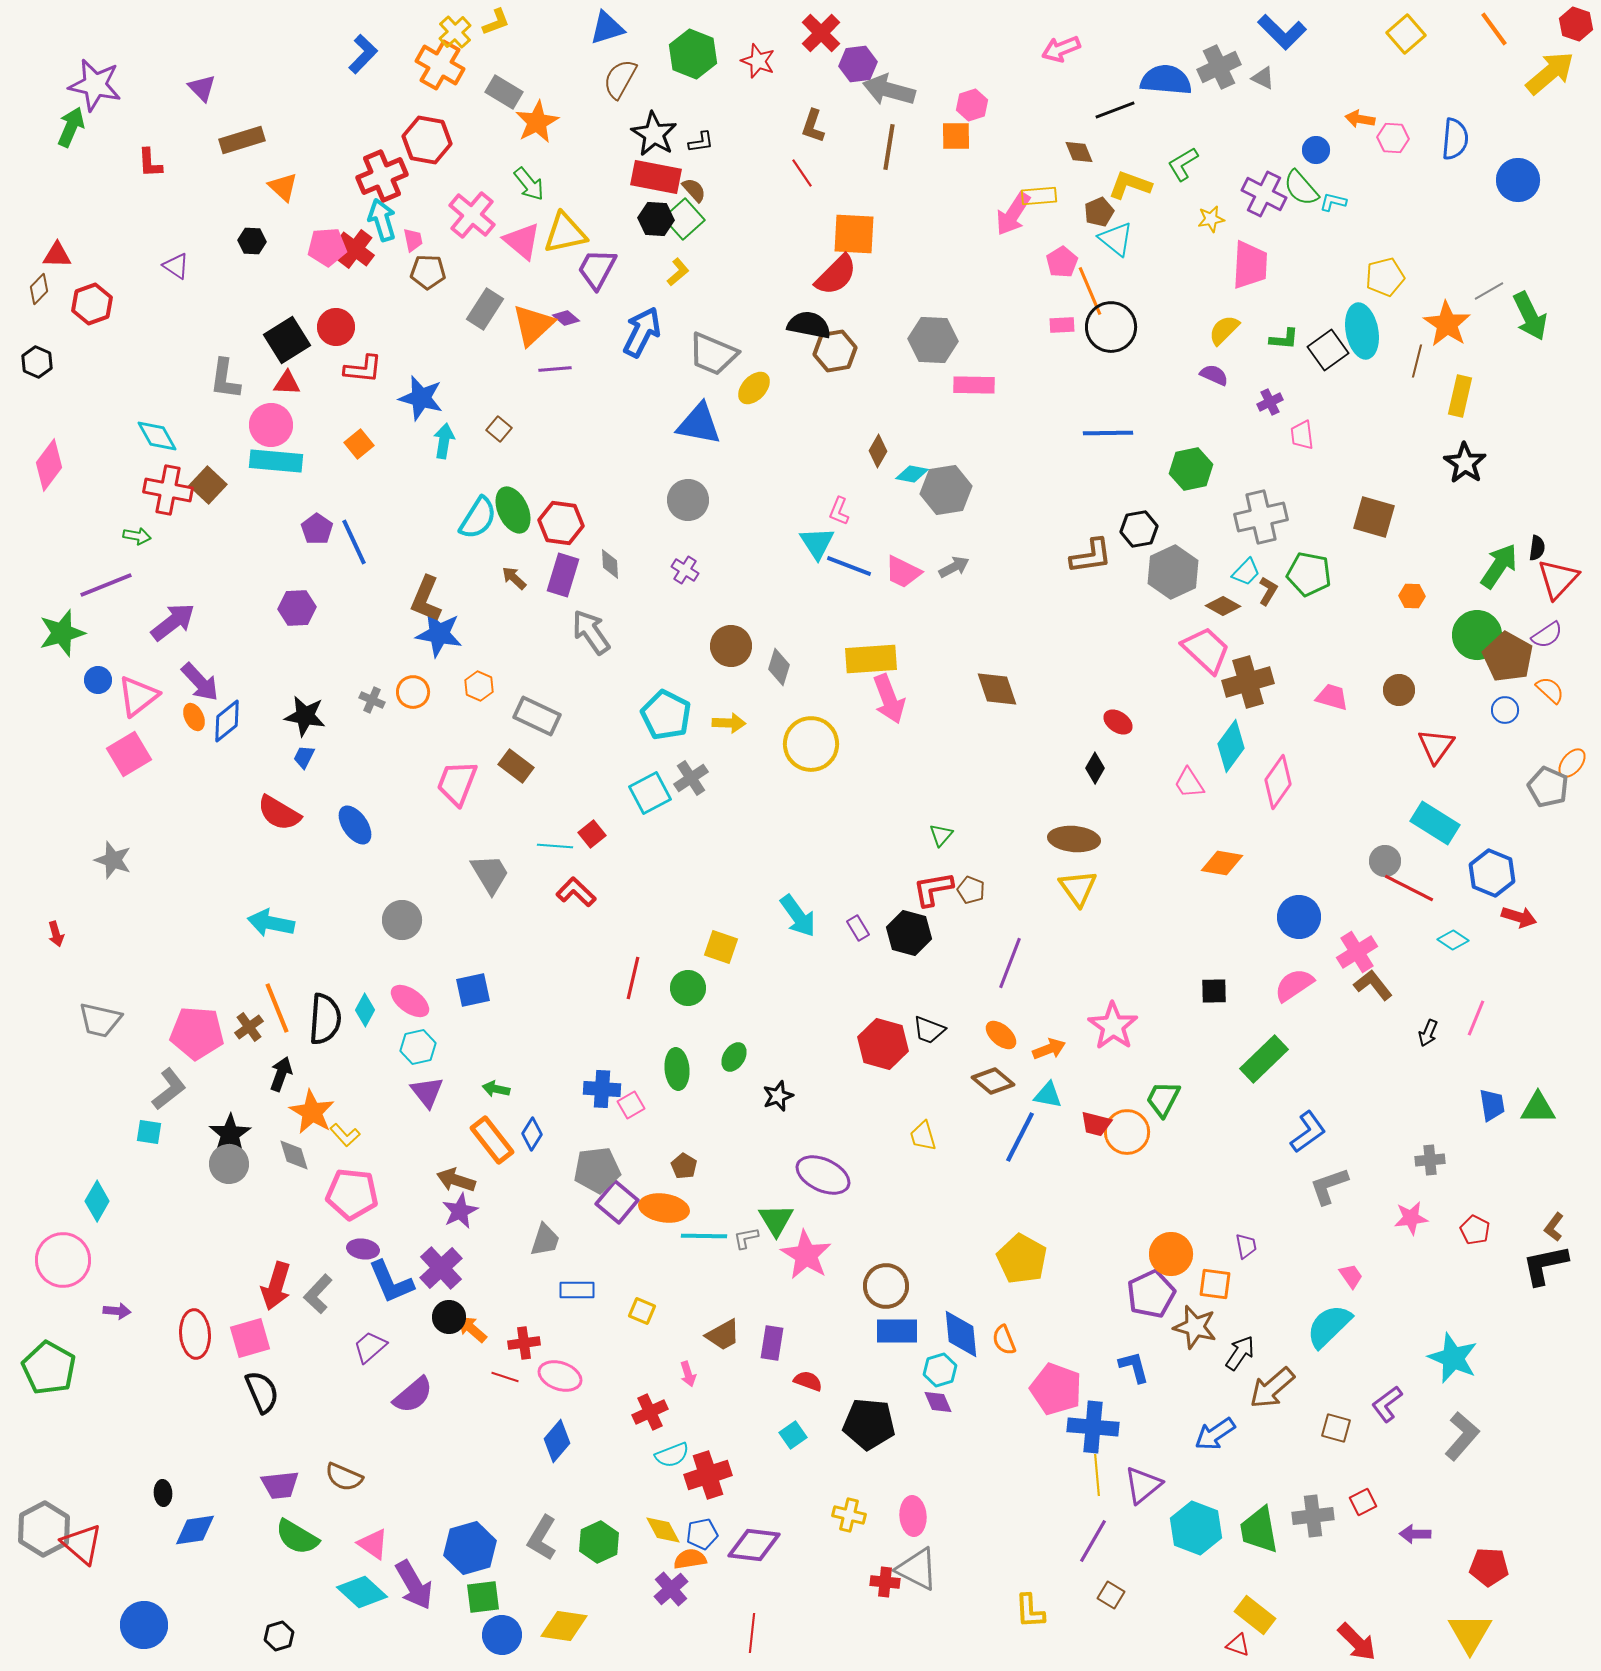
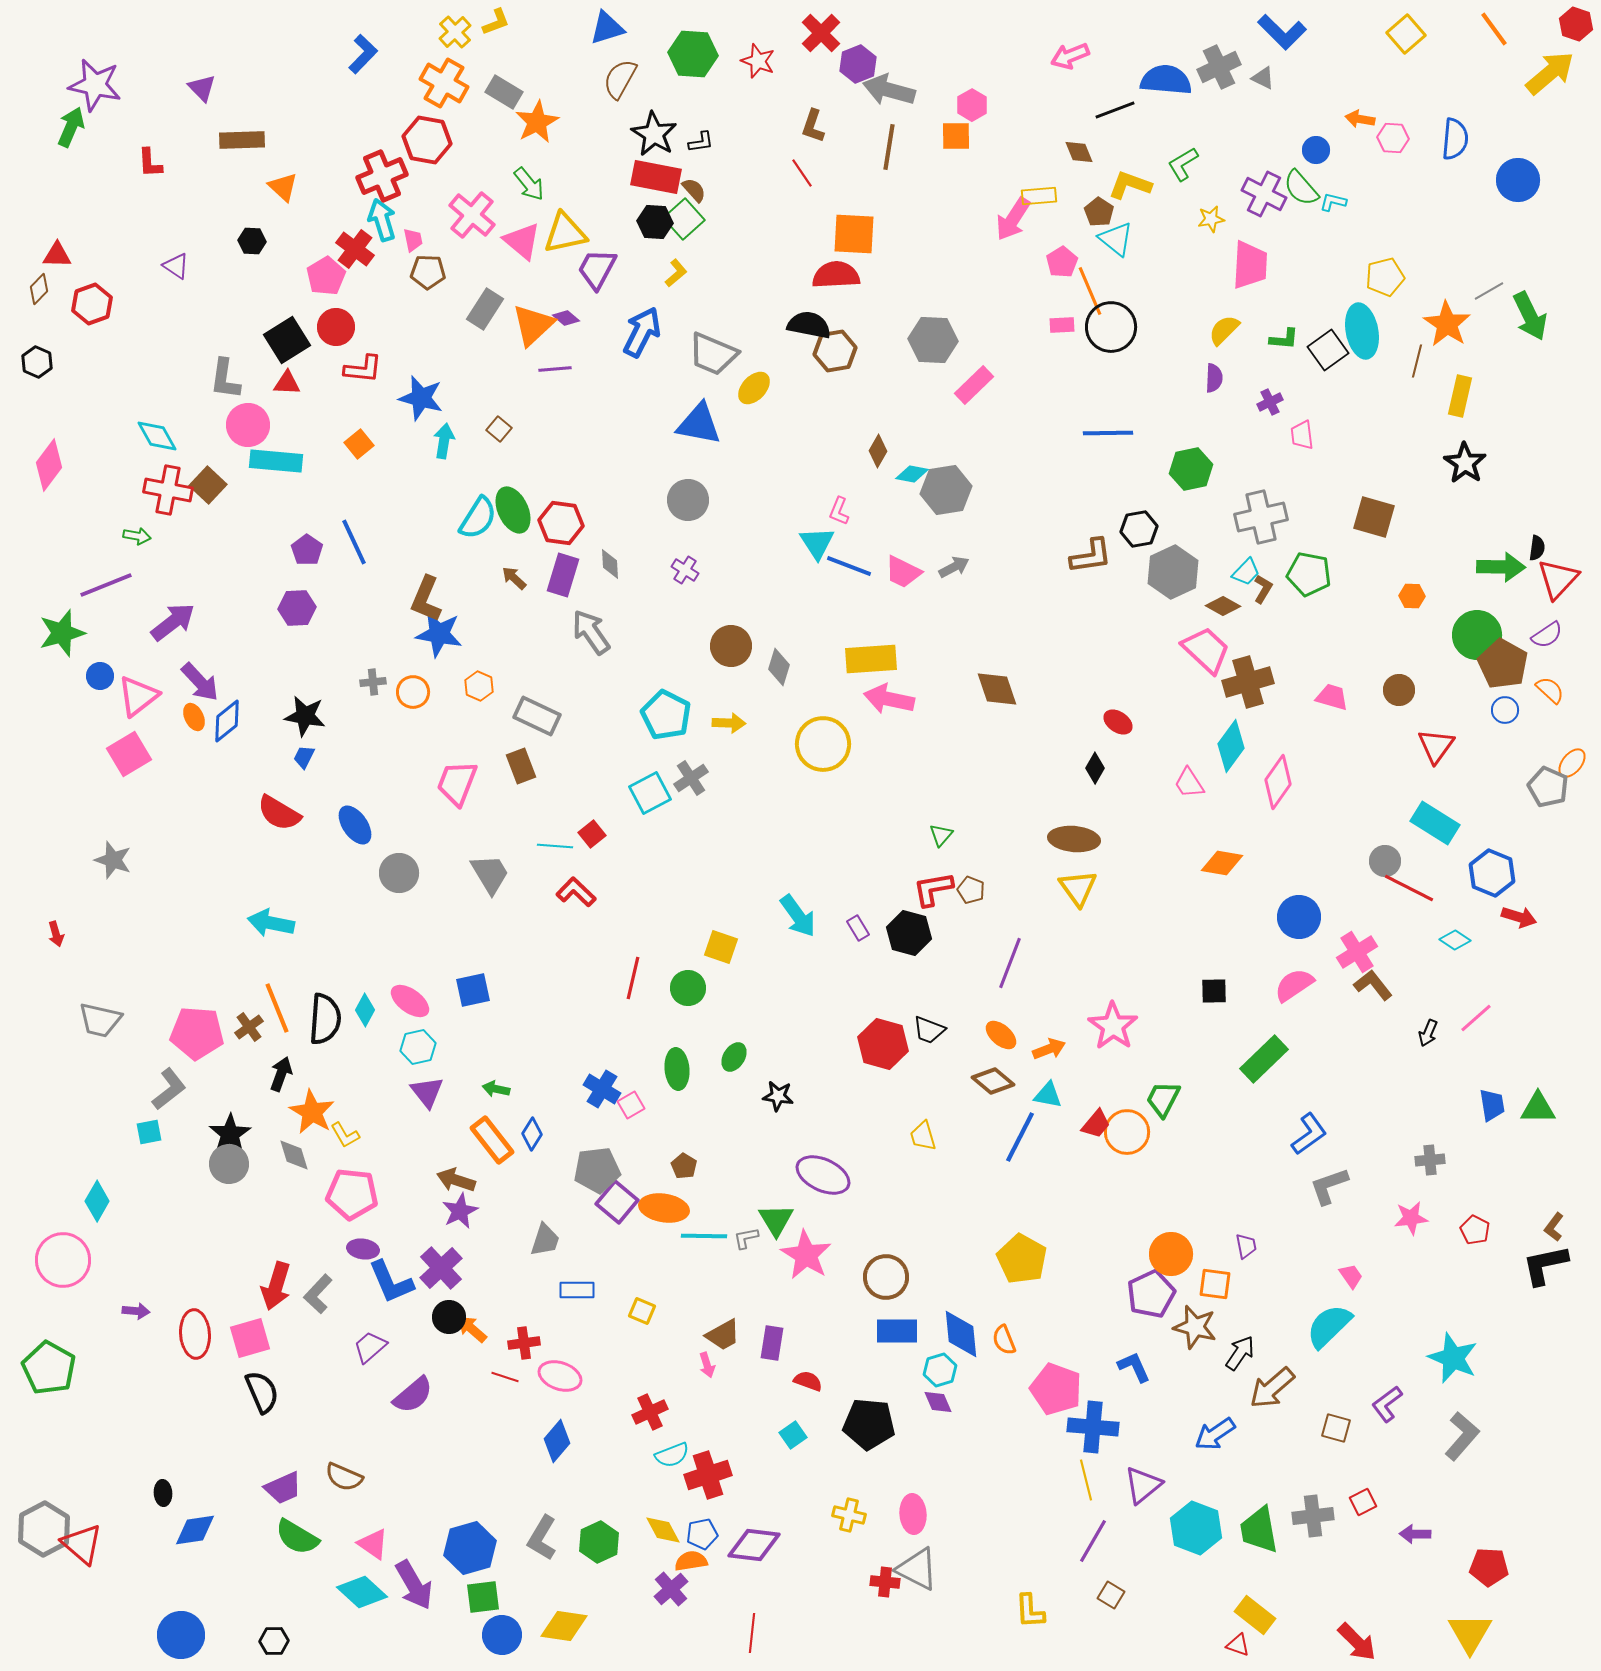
pink arrow at (1061, 49): moved 9 px right, 7 px down
green hexagon at (693, 54): rotated 18 degrees counterclockwise
purple hexagon at (858, 64): rotated 15 degrees counterclockwise
orange cross at (440, 65): moved 4 px right, 18 px down
pink hexagon at (972, 105): rotated 12 degrees counterclockwise
brown rectangle at (242, 140): rotated 15 degrees clockwise
brown pentagon at (1099, 212): rotated 16 degrees counterclockwise
pink arrow at (1013, 214): moved 5 px down
black hexagon at (656, 219): moved 1 px left, 3 px down
pink pentagon at (327, 247): moved 1 px left, 29 px down; rotated 27 degrees counterclockwise
yellow L-shape at (678, 272): moved 2 px left, 1 px down
red semicircle at (836, 275): rotated 138 degrees counterclockwise
purple semicircle at (1214, 375): moved 3 px down; rotated 68 degrees clockwise
pink rectangle at (974, 385): rotated 45 degrees counterclockwise
pink circle at (271, 425): moved 23 px left
purple pentagon at (317, 529): moved 10 px left, 21 px down
green arrow at (1499, 566): moved 2 px right, 1 px down; rotated 57 degrees clockwise
brown L-shape at (1268, 591): moved 5 px left, 2 px up
brown pentagon at (1508, 657): moved 5 px left, 7 px down
blue circle at (98, 680): moved 2 px right, 4 px up
pink arrow at (889, 699): rotated 123 degrees clockwise
gray cross at (372, 700): moved 1 px right, 18 px up; rotated 30 degrees counterclockwise
yellow circle at (811, 744): moved 12 px right
brown rectangle at (516, 766): moved 5 px right; rotated 32 degrees clockwise
gray circle at (402, 920): moved 3 px left, 47 px up
cyan diamond at (1453, 940): moved 2 px right
pink line at (1476, 1018): rotated 27 degrees clockwise
blue cross at (602, 1089): rotated 27 degrees clockwise
black star at (778, 1096): rotated 28 degrees clockwise
red trapezoid at (1096, 1124): rotated 64 degrees counterclockwise
cyan square at (149, 1132): rotated 20 degrees counterclockwise
blue L-shape at (1308, 1132): moved 1 px right, 2 px down
yellow L-shape at (345, 1135): rotated 12 degrees clockwise
brown circle at (886, 1286): moved 9 px up
purple arrow at (117, 1311): moved 19 px right
blue L-shape at (1134, 1367): rotated 9 degrees counterclockwise
pink arrow at (688, 1374): moved 19 px right, 9 px up
yellow line at (1097, 1475): moved 11 px left, 5 px down; rotated 9 degrees counterclockwise
purple trapezoid at (280, 1485): moved 3 px right, 3 px down; rotated 18 degrees counterclockwise
pink ellipse at (913, 1516): moved 2 px up
orange semicircle at (690, 1559): moved 1 px right, 2 px down
blue circle at (144, 1625): moved 37 px right, 10 px down
black hexagon at (279, 1636): moved 5 px left, 5 px down; rotated 16 degrees clockwise
